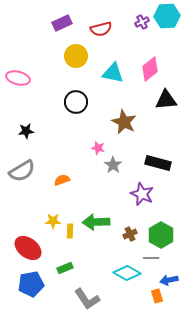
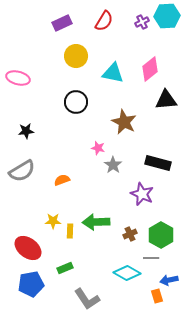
red semicircle: moved 3 px right, 8 px up; rotated 45 degrees counterclockwise
